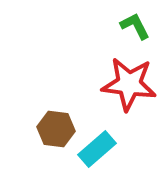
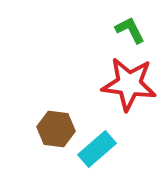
green L-shape: moved 5 px left, 4 px down
